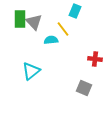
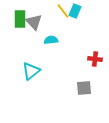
yellow line: moved 18 px up
gray square: rotated 28 degrees counterclockwise
